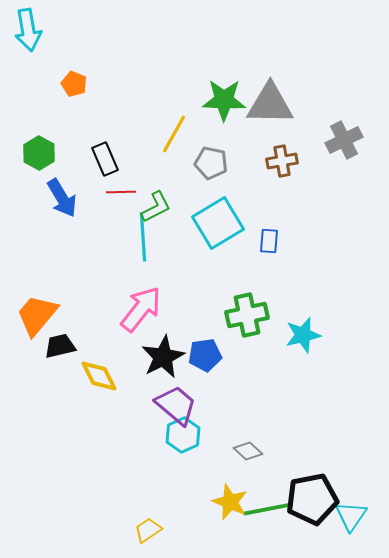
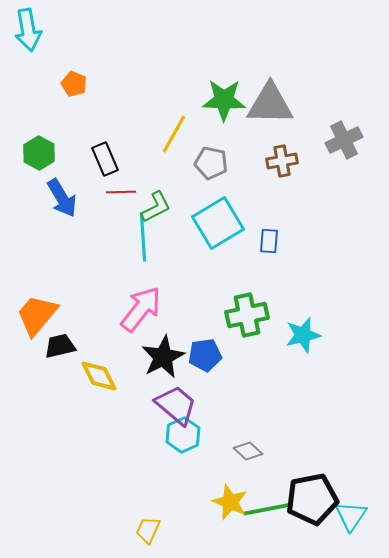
yellow trapezoid: rotated 32 degrees counterclockwise
